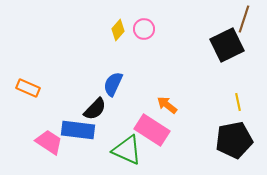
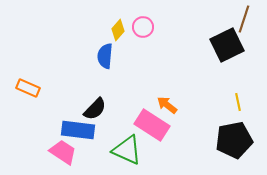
pink circle: moved 1 px left, 2 px up
blue semicircle: moved 8 px left, 28 px up; rotated 20 degrees counterclockwise
pink rectangle: moved 5 px up
pink trapezoid: moved 14 px right, 10 px down
